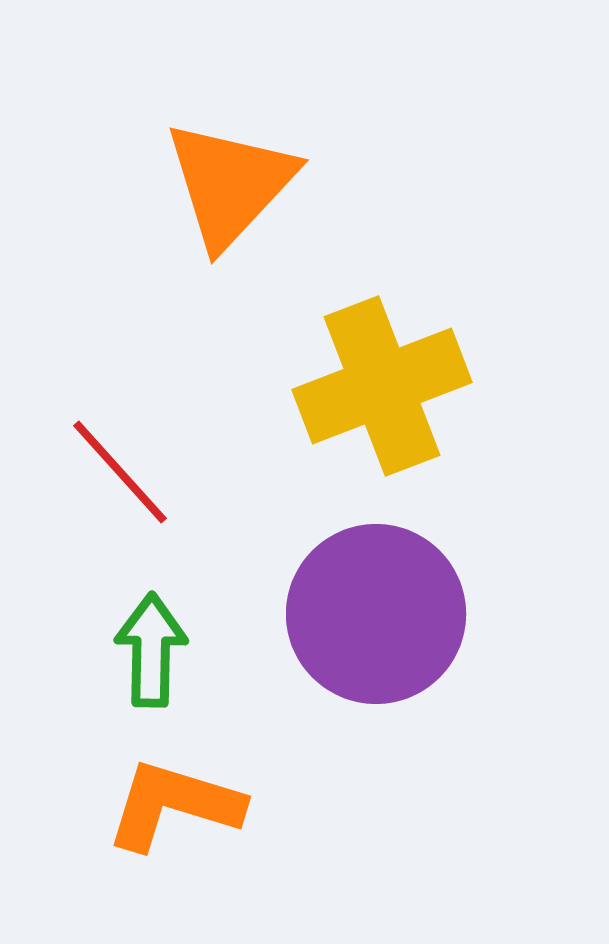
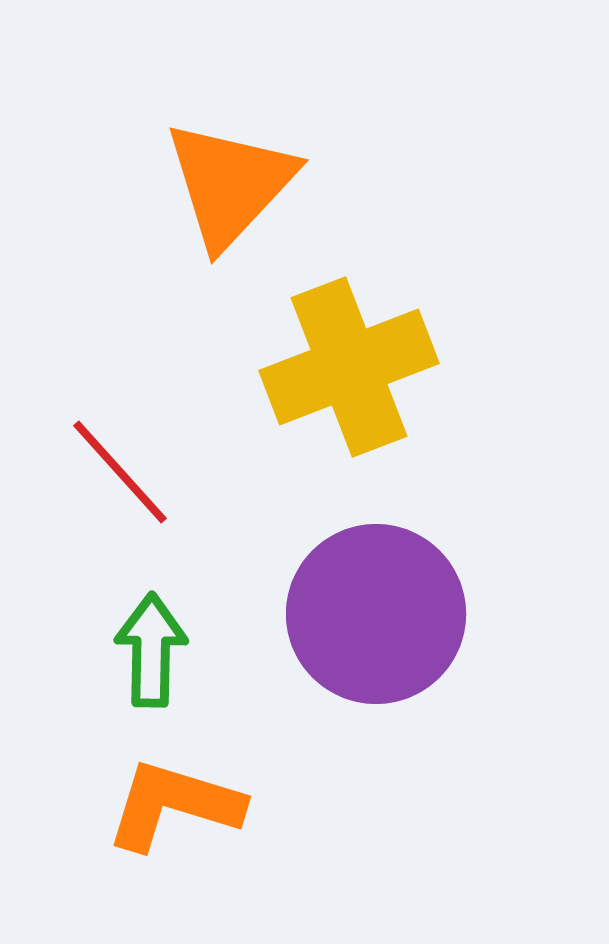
yellow cross: moved 33 px left, 19 px up
